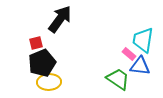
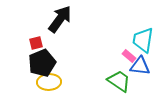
pink rectangle: moved 2 px down
green trapezoid: moved 1 px right, 2 px down
